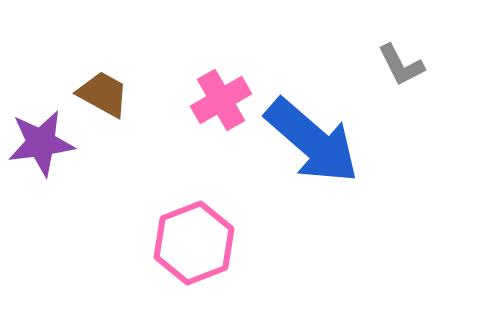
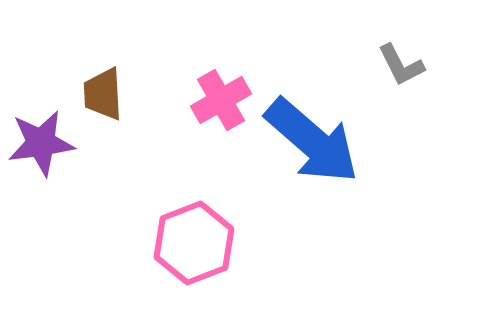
brown trapezoid: rotated 122 degrees counterclockwise
